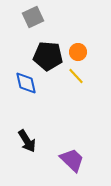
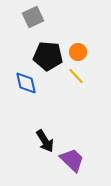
black arrow: moved 18 px right
